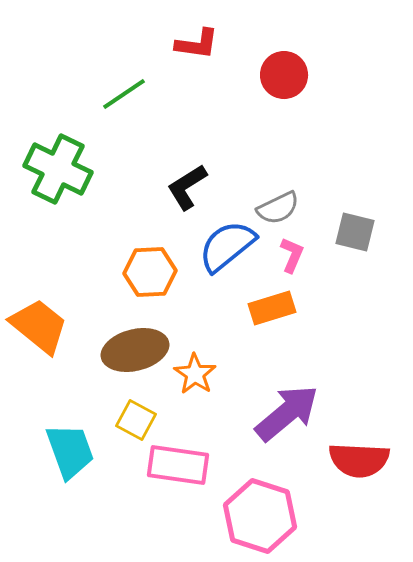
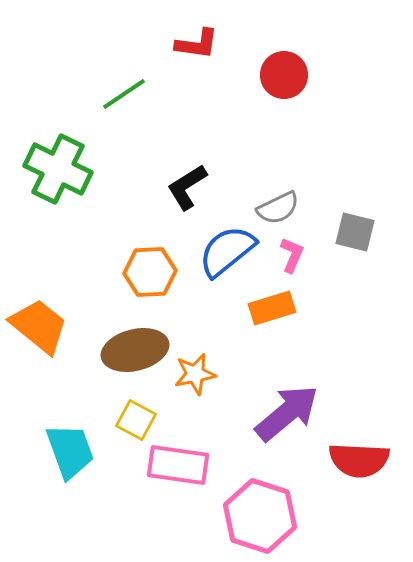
blue semicircle: moved 5 px down
orange star: rotated 27 degrees clockwise
